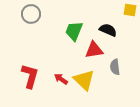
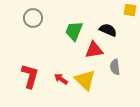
gray circle: moved 2 px right, 4 px down
yellow triangle: moved 1 px right
